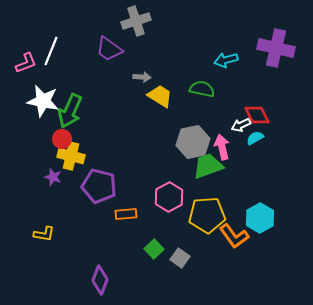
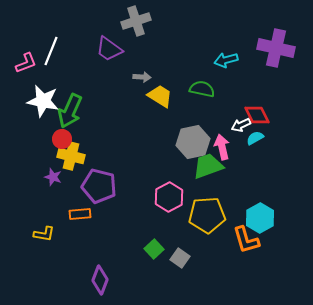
orange rectangle: moved 46 px left
orange L-shape: moved 12 px right, 4 px down; rotated 20 degrees clockwise
